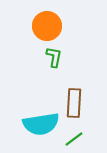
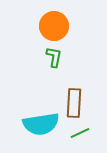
orange circle: moved 7 px right
green line: moved 6 px right, 6 px up; rotated 12 degrees clockwise
